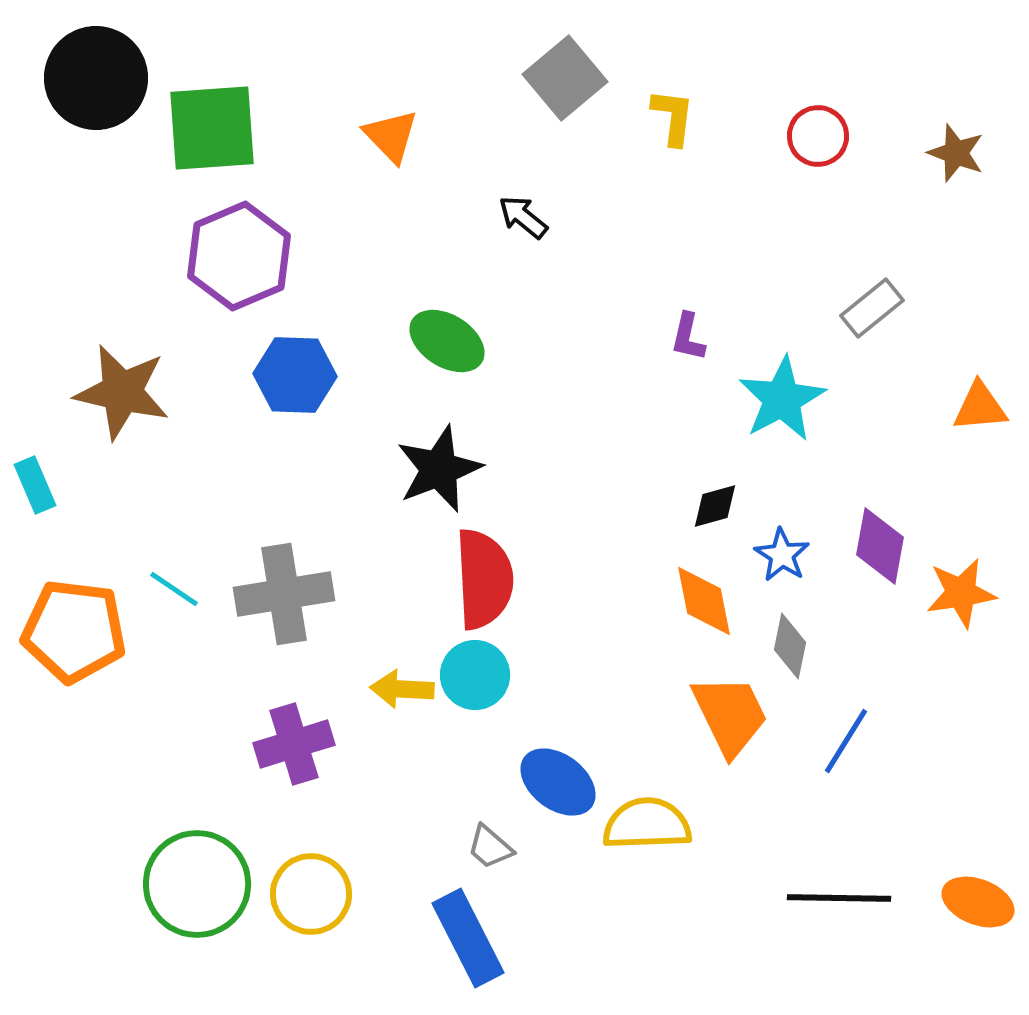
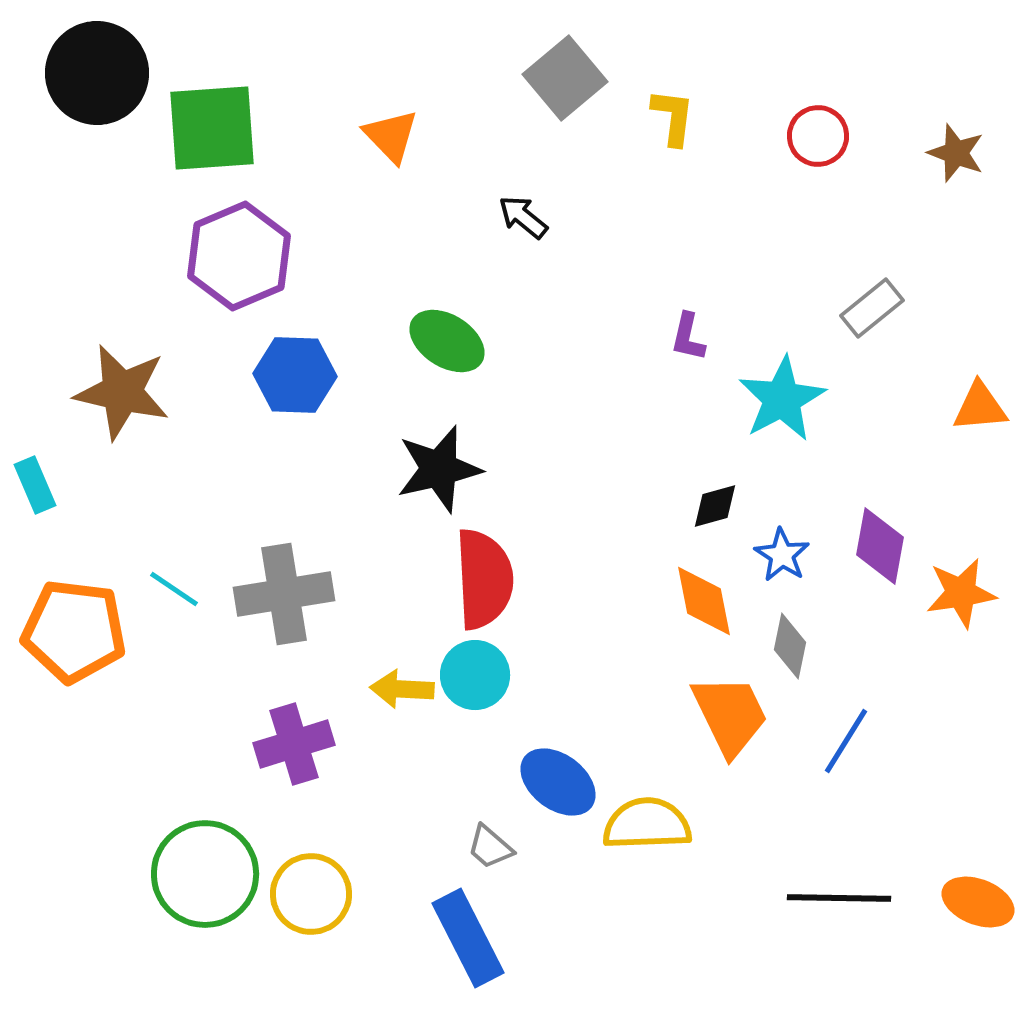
black circle at (96, 78): moved 1 px right, 5 px up
black star at (439, 469): rotated 8 degrees clockwise
green circle at (197, 884): moved 8 px right, 10 px up
